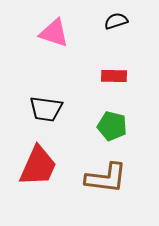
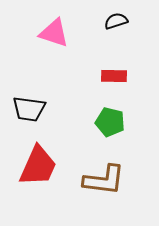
black trapezoid: moved 17 px left
green pentagon: moved 2 px left, 4 px up
brown L-shape: moved 2 px left, 2 px down
